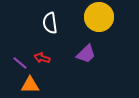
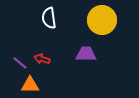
yellow circle: moved 3 px right, 3 px down
white semicircle: moved 1 px left, 5 px up
purple trapezoid: rotated 135 degrees counterclockwise
red arrow: moved 1 px down
